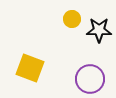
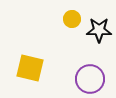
yellow square: rotated 8 degrees counterclockwise
